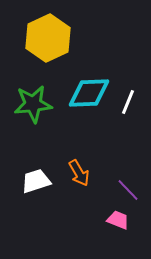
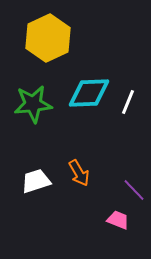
purple line: moved 6 px right
